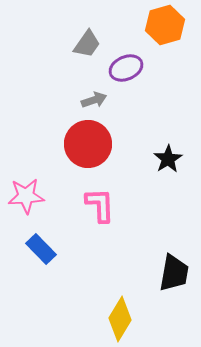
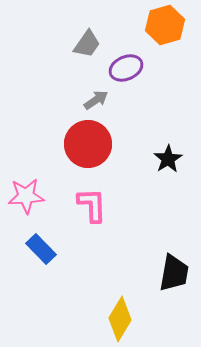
gray arrow: moved 2 px right; rotated 15 degrees counterclockwise
pink L-shape: moved 8 px left
